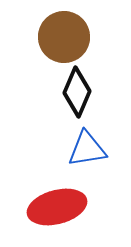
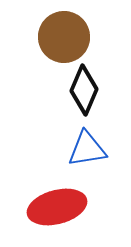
black diamond: moved 7 px right, 2 px up
